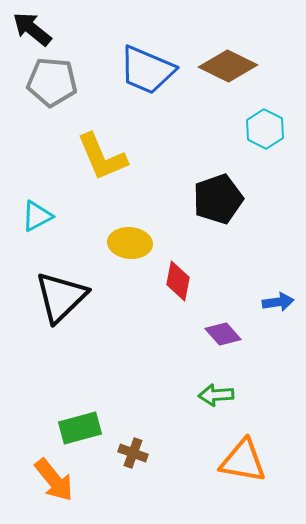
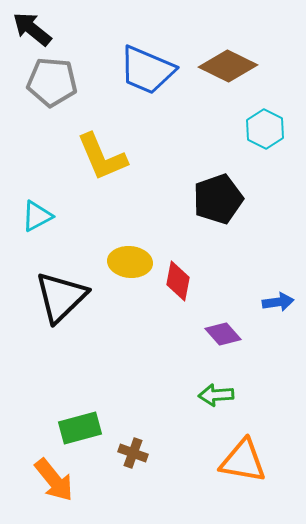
yellow ellipse: moved 19 px down
